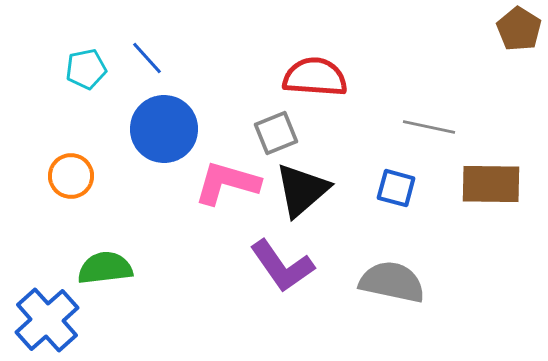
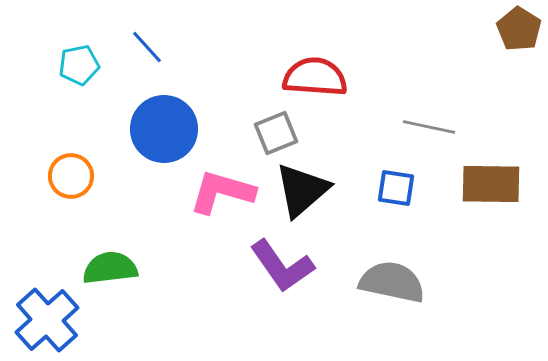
blue line: moved 11 px up
cyan pentagon: moved 7 px left, 4 px up
pink L-shape: moved 5 px left, 9 px down
blue square: rotated 6 degrees counterclockwise
green semicircle: moved 5 px right
